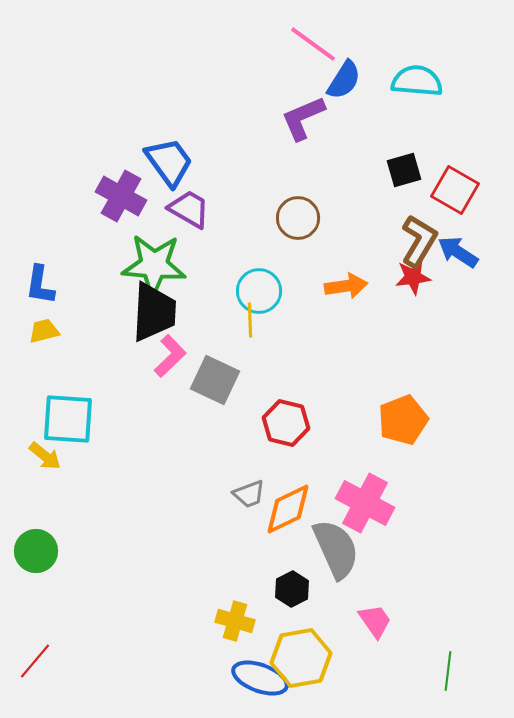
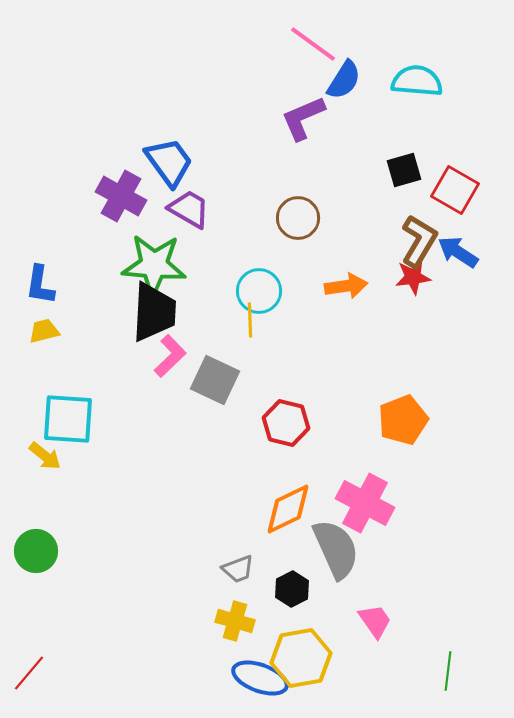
gray trapezoid: moved 11 px left, 75 px down
red line: moved 6 px left, 12 px down
